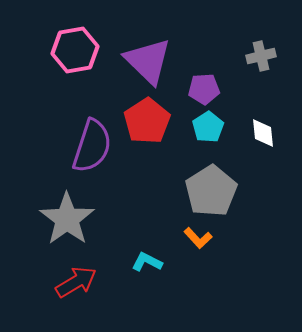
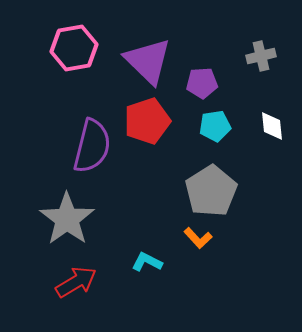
pink hexagon: moved 1 px left, 2 px up
purple pentagon: moved 2 px left, 6 px up
red pentagon: rotated 15 degrees clockwise
cyan pentagon: moved 7 px right, 1 px up; rotated 24 degrees clockwise
white diamond: moved 9 px right, 7 px up
purple semicircle: rotated 4 degrees counterclockwise
